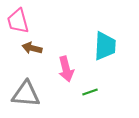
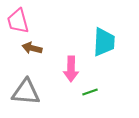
cyan trapezoid: moved 1 px left, 4 px up
pink arrow: moved 5 px right; rotated 15 degrees clockwise
gray triangle: moved 2 px up
